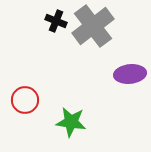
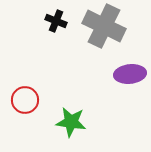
gray cross: moved 11 px right; rotated 27 degrees counterclockwise
